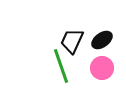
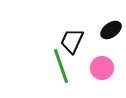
black ellipse: moved 9 px right, 10 px up
